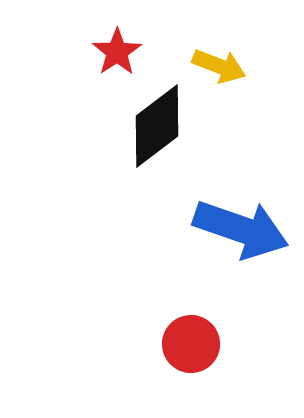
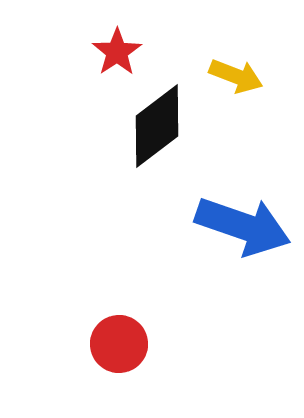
yellow arrow: moved 17 px right, 10 px down
blue arrow: moved 2 px right, 3 px up
red circle: moved 72 px left
